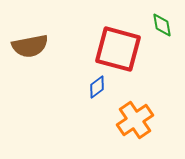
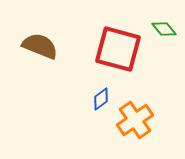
green diamond: moved 2 px right, 4 px down; rotated 30 degrees counterclockwise
brown semicircle: moved 10 px right; rotated 147 degrees counterclockwise
blue diamond: moved 4 px right, 12 px down
